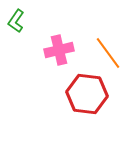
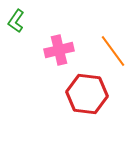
orange line: moved 5 px right, 2 px up
